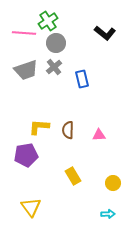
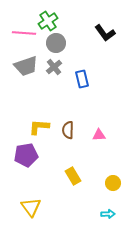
black L-shape: rotated 15 degrees clockwise
gray trapezoid: moved 4 px up
